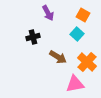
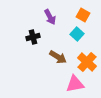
purple arrow: moved 2 px right, 4 px down
